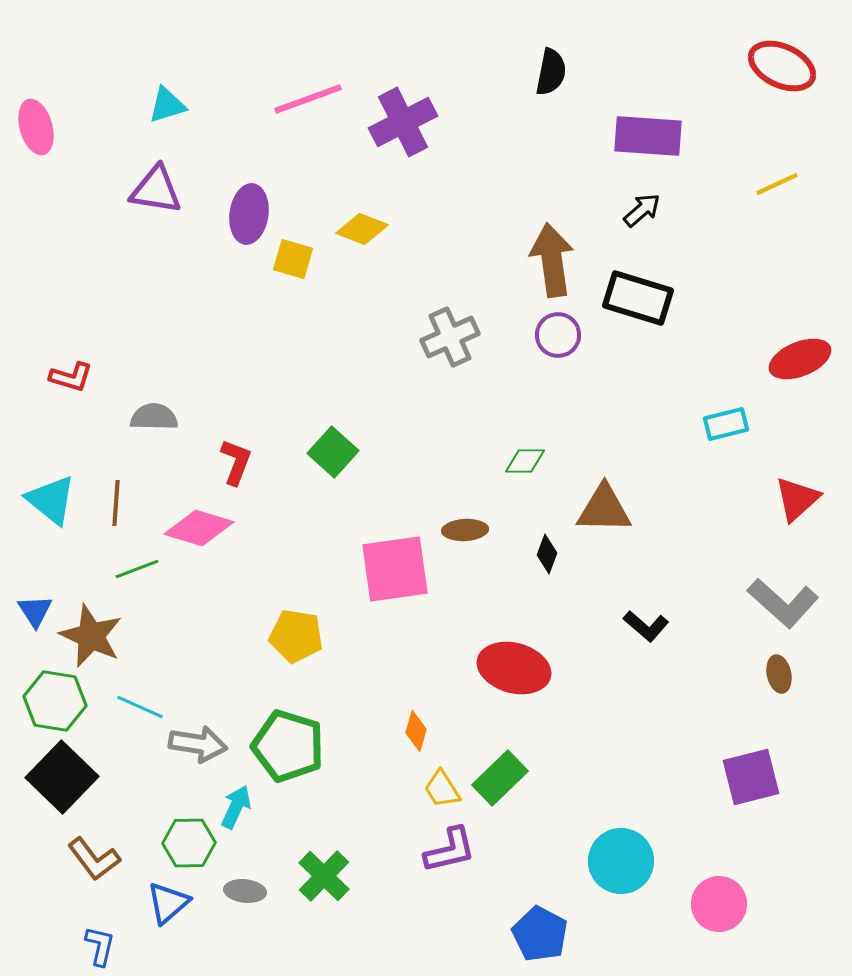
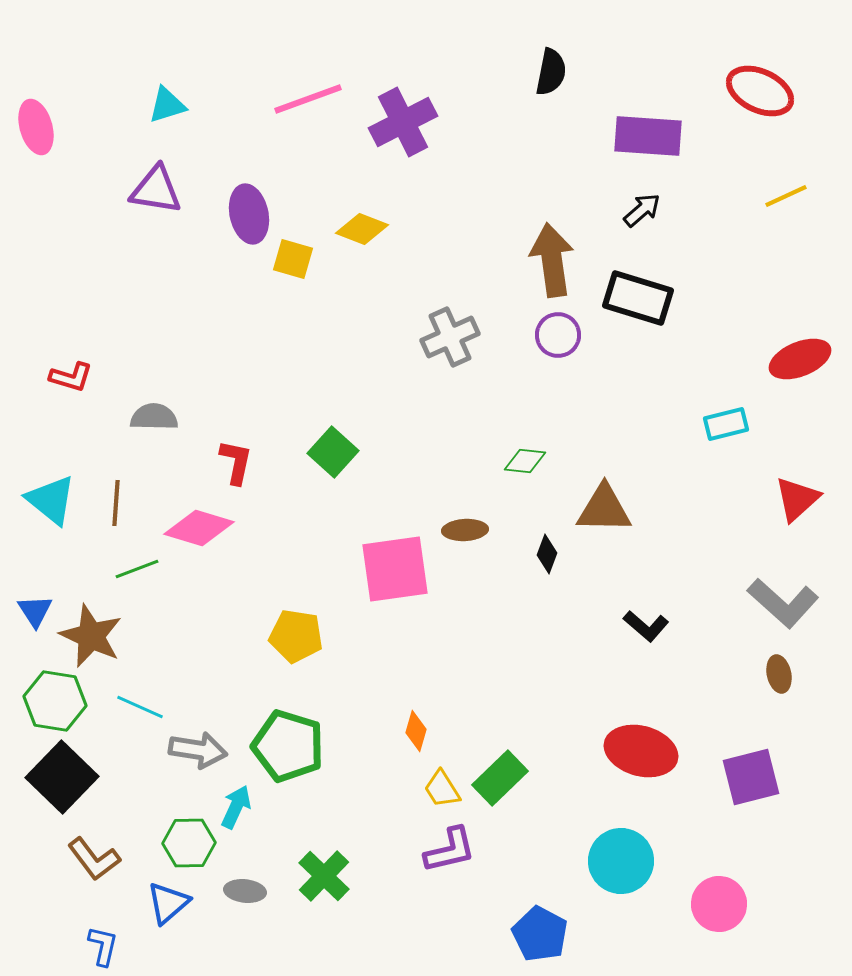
red ellipse at (782, 66): moved 22 px left, 25 px down
yellow line at (777, 184): moved 9 px right, 12 px down
purple ellipse at (249, 214): rotated 20 degrees counterclockwise
green diamond at (525, 461): rotated 6 degrees clockwise
red L-shape at (236, 462): rotated 9 degrees counterclockwise
red ellipse at (514, 668): moved 127 px right, 83 px down
gray arrow at (198, 744): moved 6 px down
blue L-shape at (100, 946): moved 3 px right
